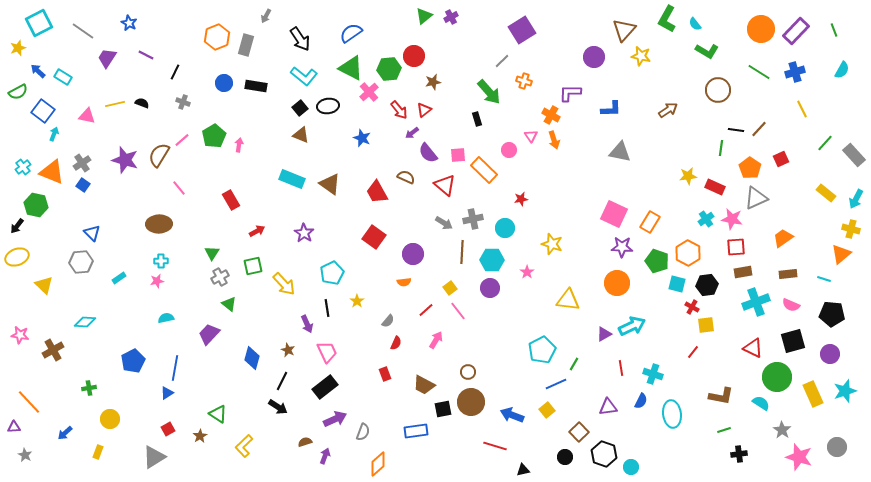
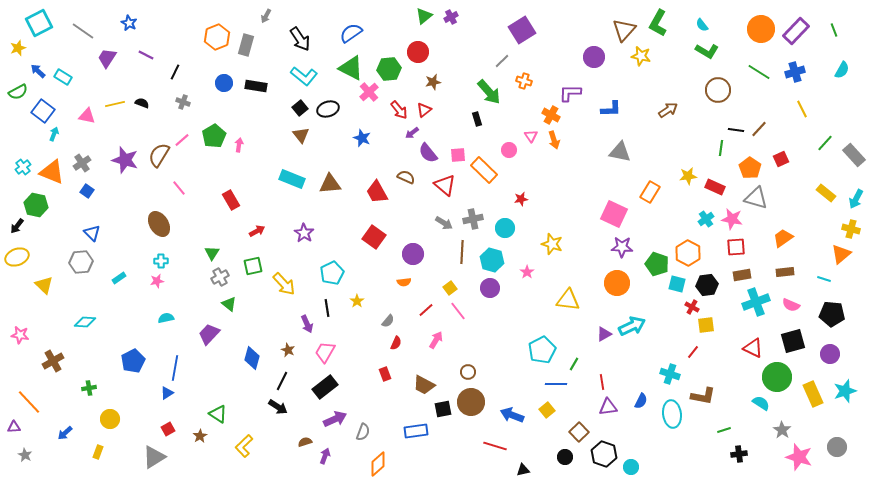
green L-shape at (667, 19): moved 9 px left, 4 px down
cyan semicircle at (695, 24): moved 7 px right, 1 px down
red circle at (414, 56): moved 4 px right, 4 px up
black ellipse at (328, 106): moved 3 px down; rotated 10 degrees counterclockwise
brown triangle at (301, 135): rotated 30 degrees clockwise
brown triangle at (330, 184): rotated 40 degrees counterclockwise
blue square at (83, 185): moved 4 px right, 6 px down
gray triangle at (756, 198): rotated 40 degrees clockwise
orange rectangle at (650, 222): moved 30 px up
brown ellipse at (159, 224): rotated 60 degrees clockwise
cyan hexagon at (492, 260): rotated 15 degrees clockwise
green pentagon at (657, 261): moved 3 px down
brown rectangle at (743, 272): moved 1 px left, 3 px down
brown rectangle at (788, 274): moved 3 px left, 2 px up
brown cross at (53, 350): moved 11 px down
pink trapezoid at (327, 352): moved 2 px left; rotated 125 degrees counterclockwise
red line at (621, 368): moved 19 px left, 14 px down
cyan cross at (653, 374): moved 17 px right
blue line at (556, 384): rotated 25 degrees clockwise
brown L-shape at (721, 396): moved 18 px left
